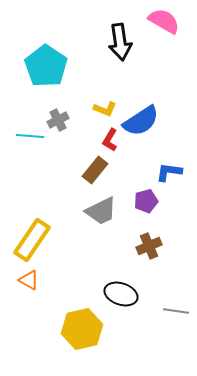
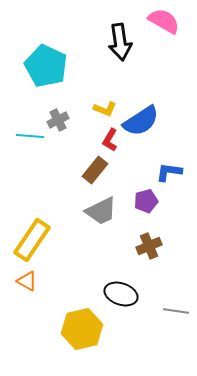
cyan pentagon: rotated 9 degrees counterclockwise
orange triangle: moved 2 px left, 1 px down
